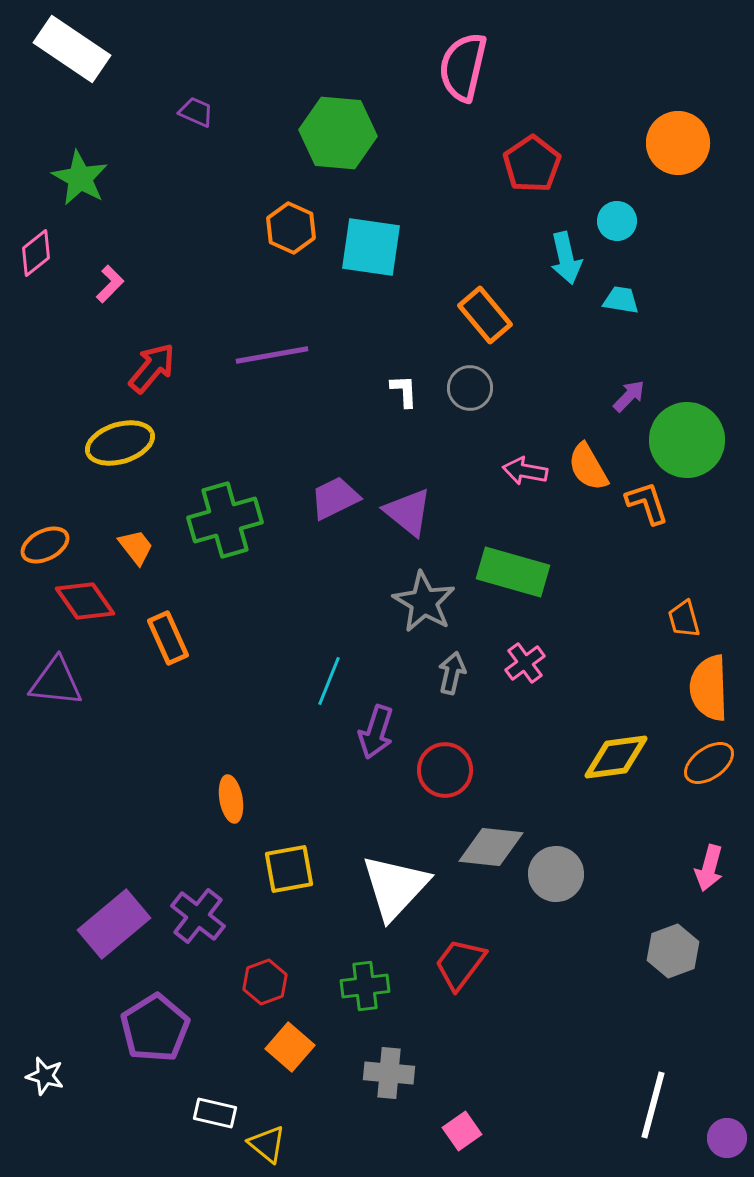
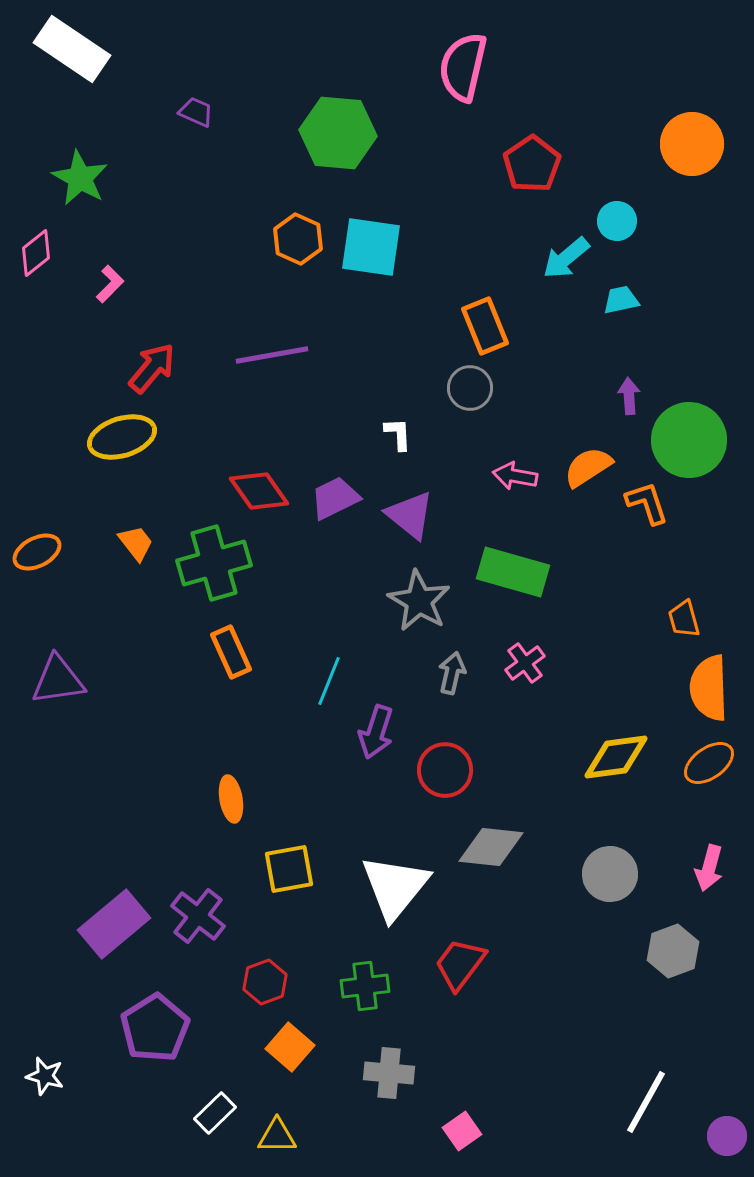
orange circle at (678, 143): moved 14 px right, 1 px down
orange hexagon at (291, 228): moved 7 px right, 11 px down
cyan arrow at (566, 258): rotated 63 degrees clockwise
cyan trapezoid at (621, 300): rotated 21 degrees counterclockwise
orange rectangle at (485, 315): moved 11 px down; rotated 18 degrees clockwise
white L-shape at (404, 391): moved 6 px left, 43 px down
purple arrow at (629, 396): rotated 48 degrees counterclockwise
green circle at (687, 440): moved 2 px right
yellow ellipse at (120, 443): moved 2 px right, 6 px up
orange semicircle at (588, 467): rotated 87 degrees clockwise
pink arrow at (525, 471): moved 10 px left, 5 px down
purple triangle at (408, 512): moved 2 px right, 3 px down
green cross at (225, 520): moved 11 px left, 43 px down
orange ellipse at (45, 545): moved 8 px left, 7 px down
orange trapezoid at (136, 547): moved 4 px up
red diamond at (85, 601): moved 174 px right, 110 px up
gray star at (424, 602): moved 5 px left, 1 px up
orange rectangle at (168, 638): moved 63 px right, 14 px down
purple triangle at (56, 682): moved 2 px right, 2 px up; rotated 14 degrees counterclockwise
gray circle at (556, 874): moved 54 px right
white triangle at (395, 887): rotated 4 degrees counterclockwise
white line at (653, 1105): moved 7 px left, 3 px up; rotated 14 degrees clockwise
white rectangle at (215, 1113): rotated 57 degrees counterclockwise
purple circle at (727, 1138): moved 2 px up
yellow triangle at (267, 1144): moved 10 px right, 8 px up; rotated 39 degrees counterclockwise
